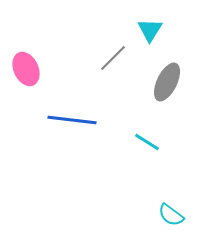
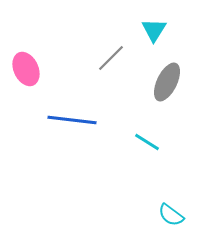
cyan triangle: moved 4 px right
gray line: moved 2 px left
